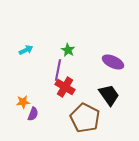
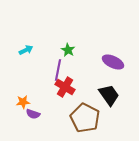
purple semicircle: rotated 88 degrees clockwise
